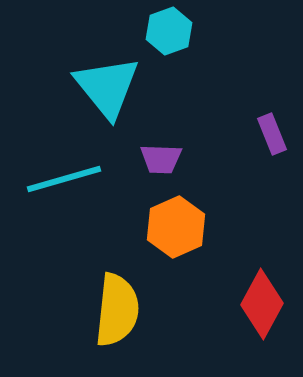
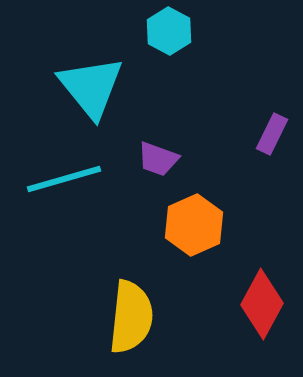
cyan hexagon: rotated 12 degrees counterclockwise
cyan triangle: moved 16 px left
purple rectangle: rotated 48 degrees clockwise
purple trapezoid: moved 3 px left; rotated 18 degrees clockwise
orange hexagon: moved 18 px right, 2 px up
yellow semicircle: moved 14 px right, 7 px down
